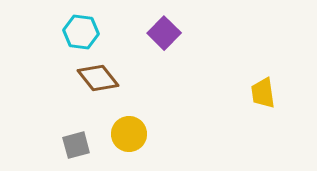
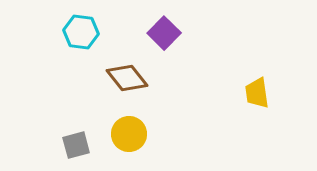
brown diamond: moved 29 px right
yellow trapezoid: moved 6 px left
